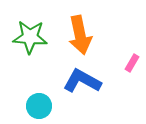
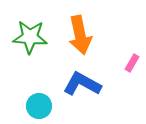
blue L-shape: moved 3 px down
